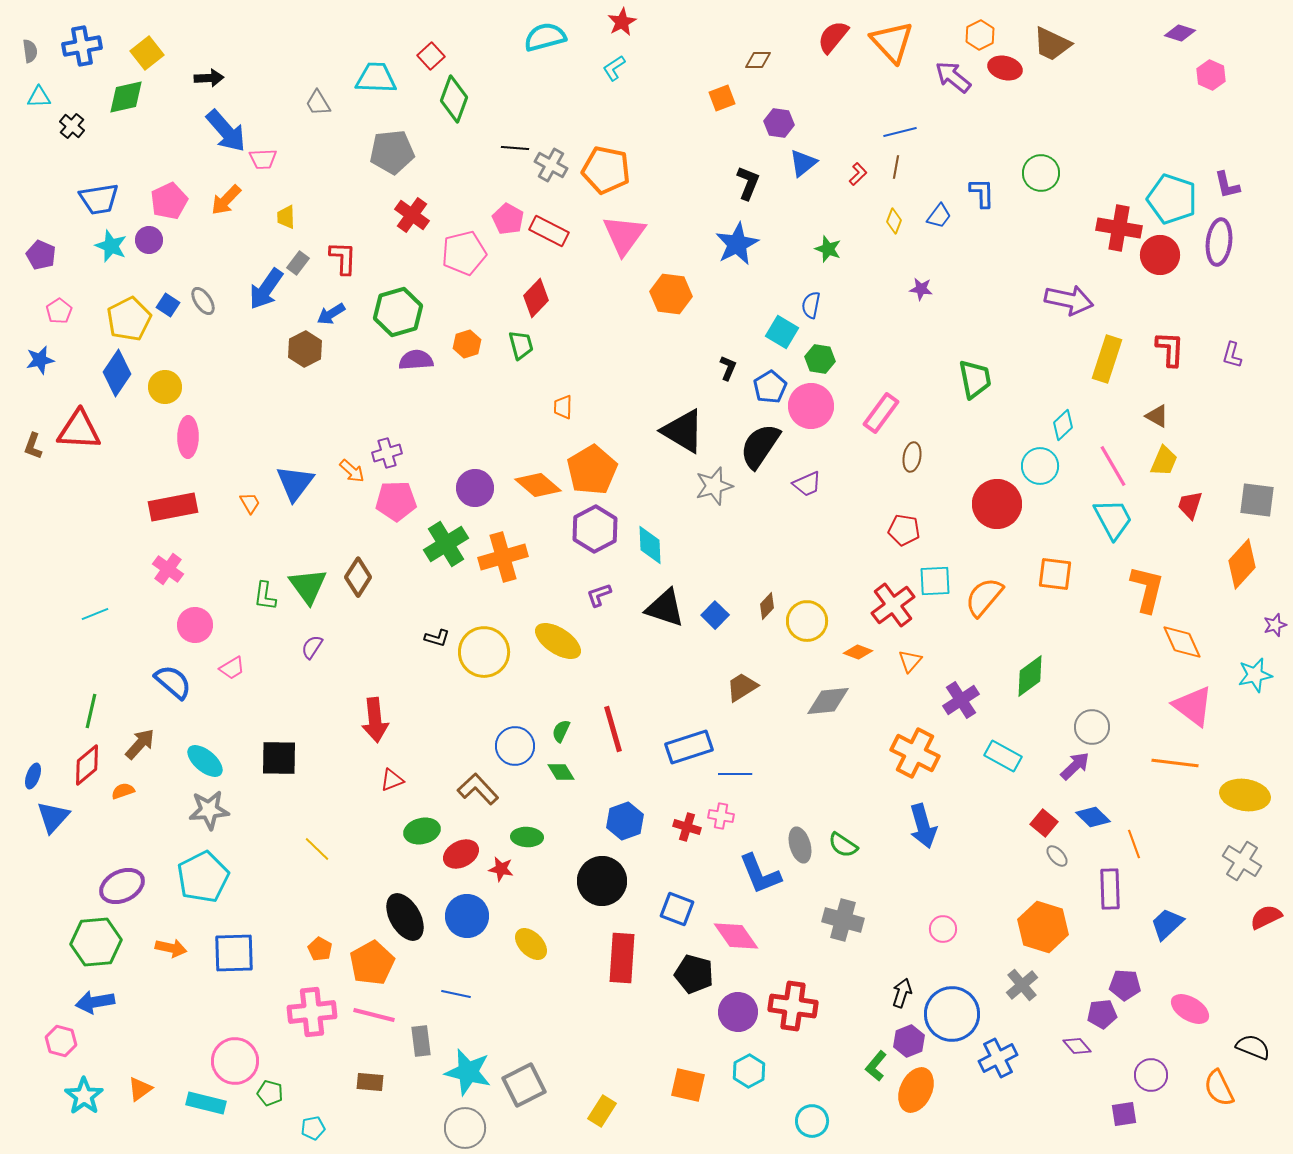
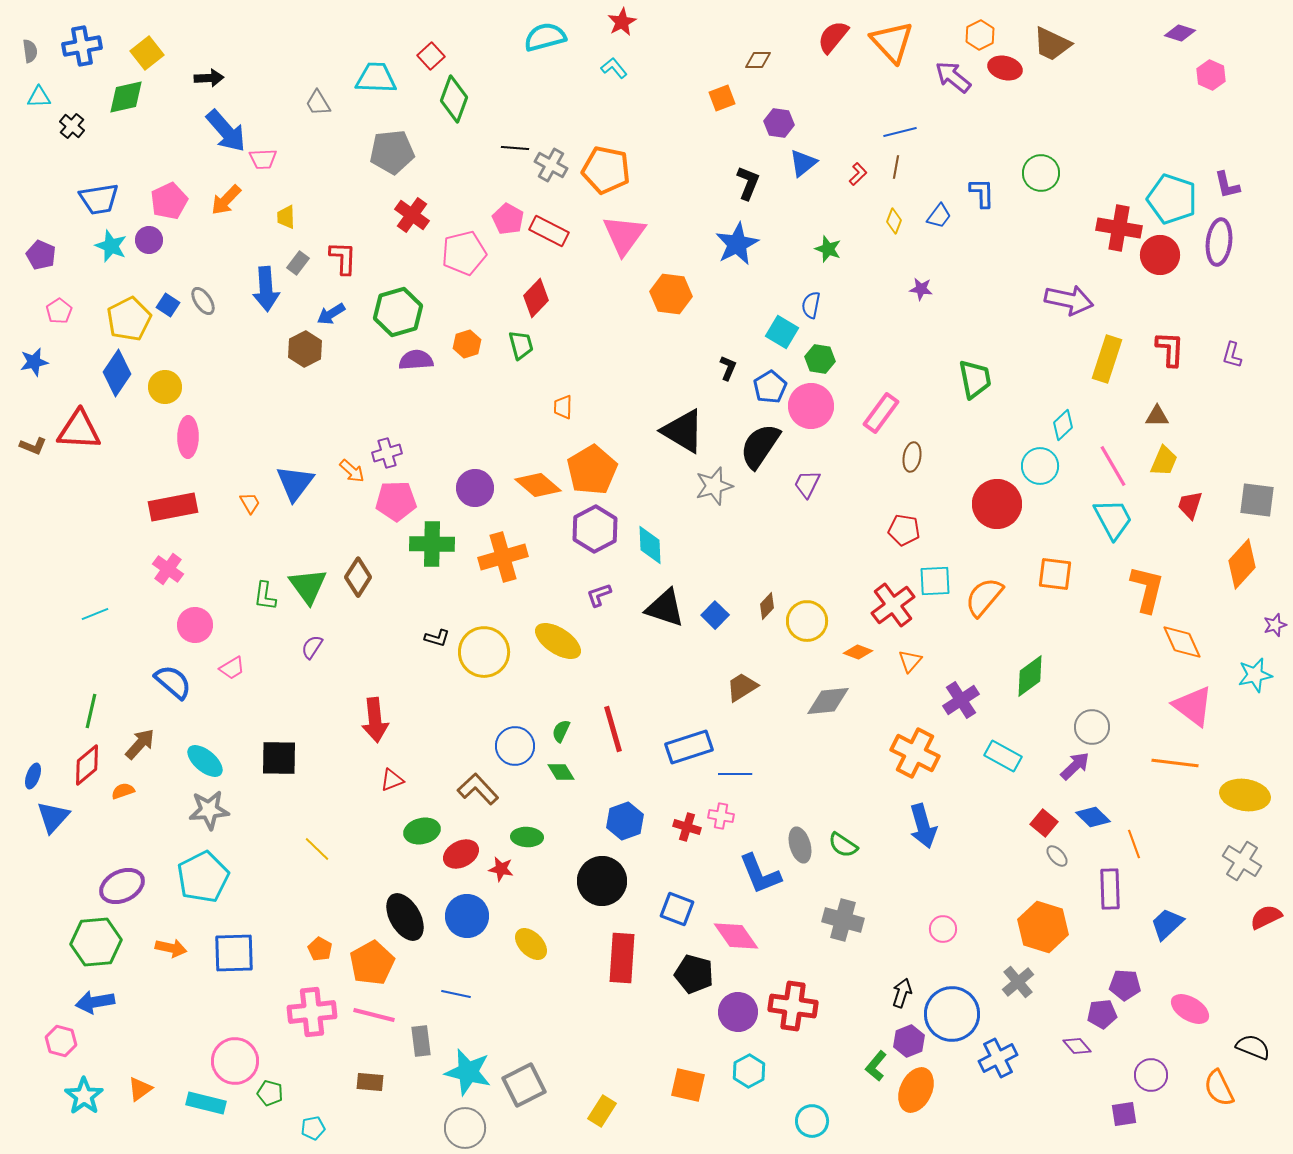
cyan L-shape at (614, 68): rotated 84 degrees clockwise
blue arrow at (266, 289): rotated 39 degrees counterclockwise
blue star at (40, 360): moved 6 px left, 2 px down
brown triangle at (1157, 416): rotated 30 degrees counterclockwise
brown L-shape at (33, 446): rotated 88 degrees counterclockwise
purple trapezoid at (807, 484): rotated 140 degrees clockwise
green cross at (446, 544): moved 14 px left; rotated 33 degrees clockwise
gray cross at (1022, 985): moved 4 px left, 3 px up
